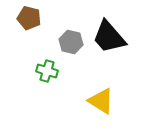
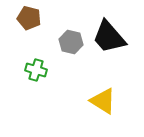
green cross: moved 11 px left, 1 px up
yellow triangle: moved 2 px right
